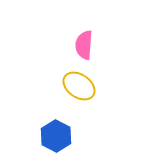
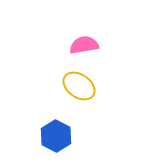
pink semicircle: rotated 76 degrees clockwise
